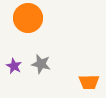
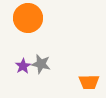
purple star: moved 9 px right; rotated 14 degrees clockwise
